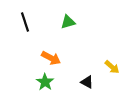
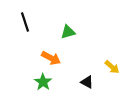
green triangle: moved 10 px down
green star: moved 2 px left
